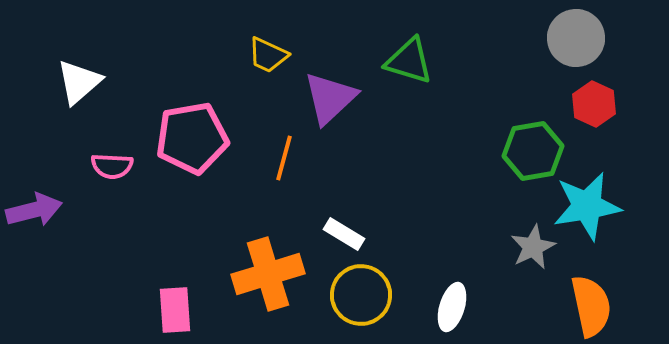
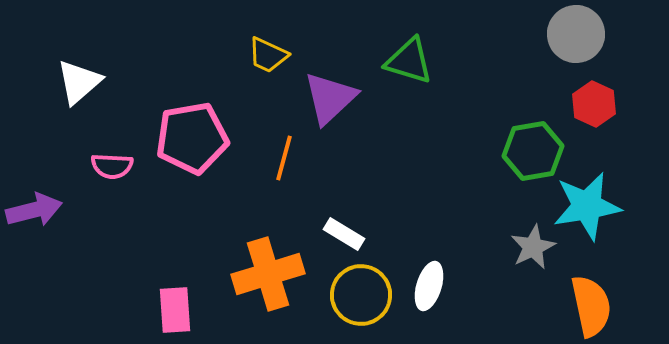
gray circle: moved 4 px up
white ellipse: moved 23 px left, 21 px up
